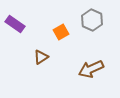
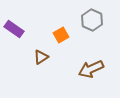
purple rectangle: moved 1 px left, 5 px down
orange square: moved 3 px down
